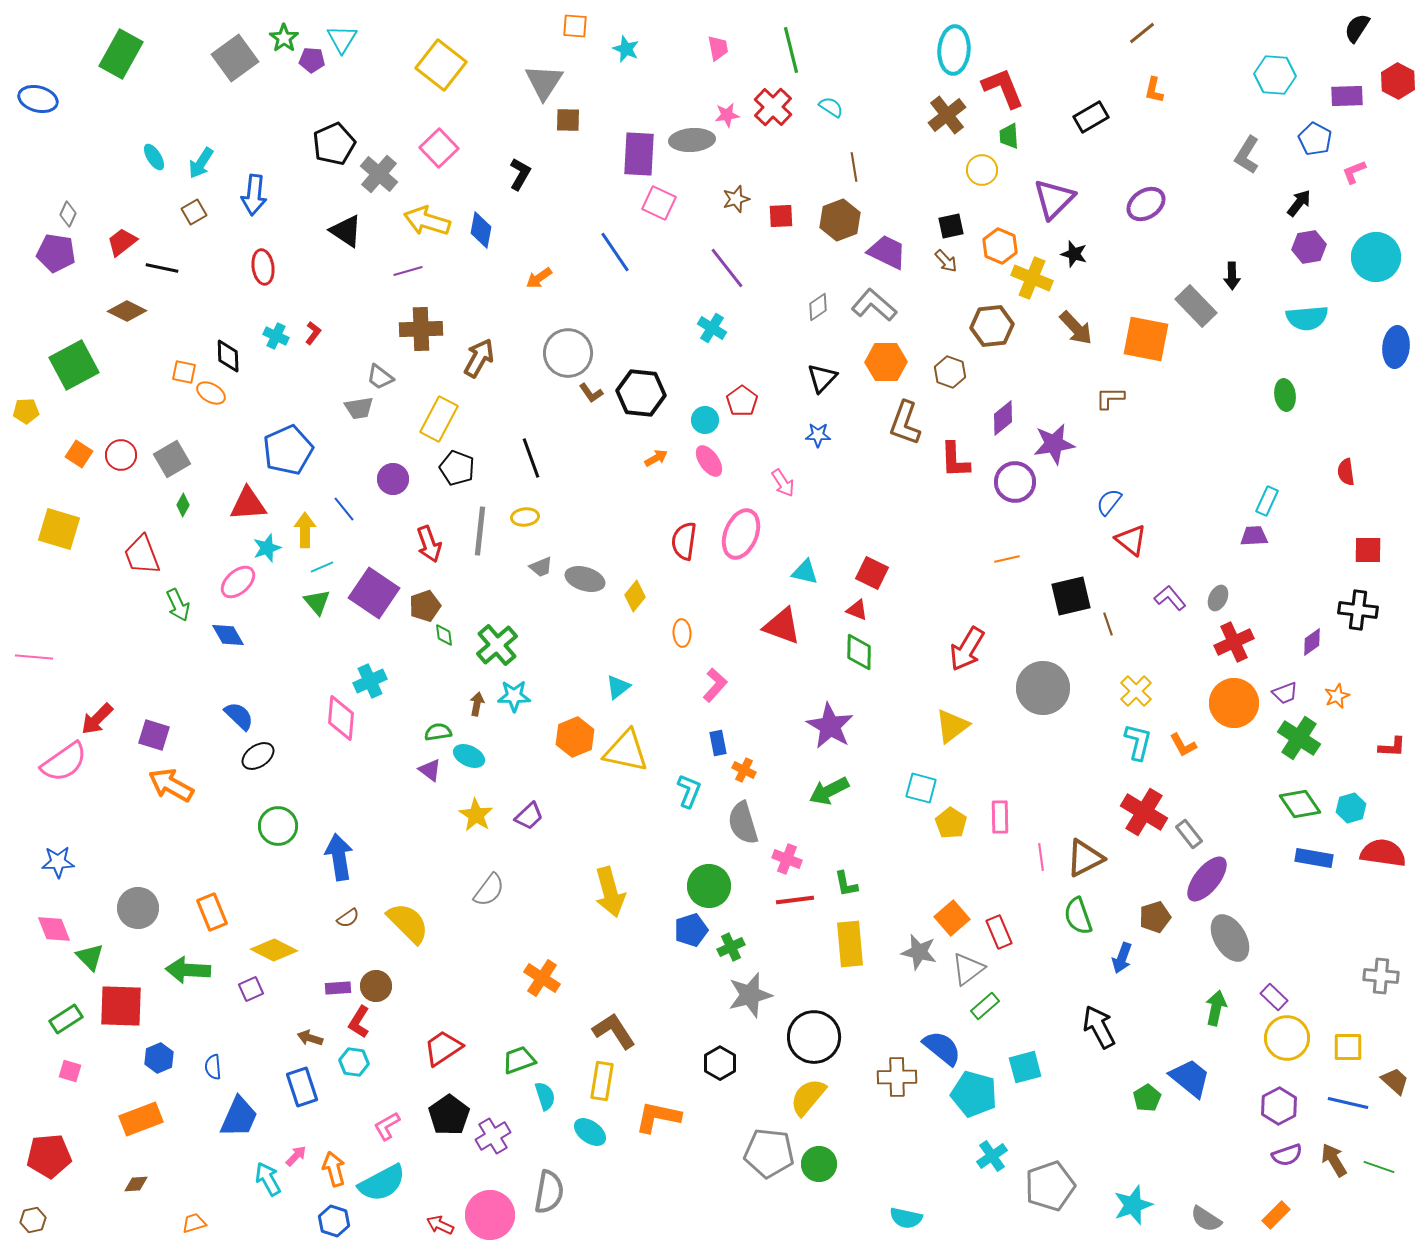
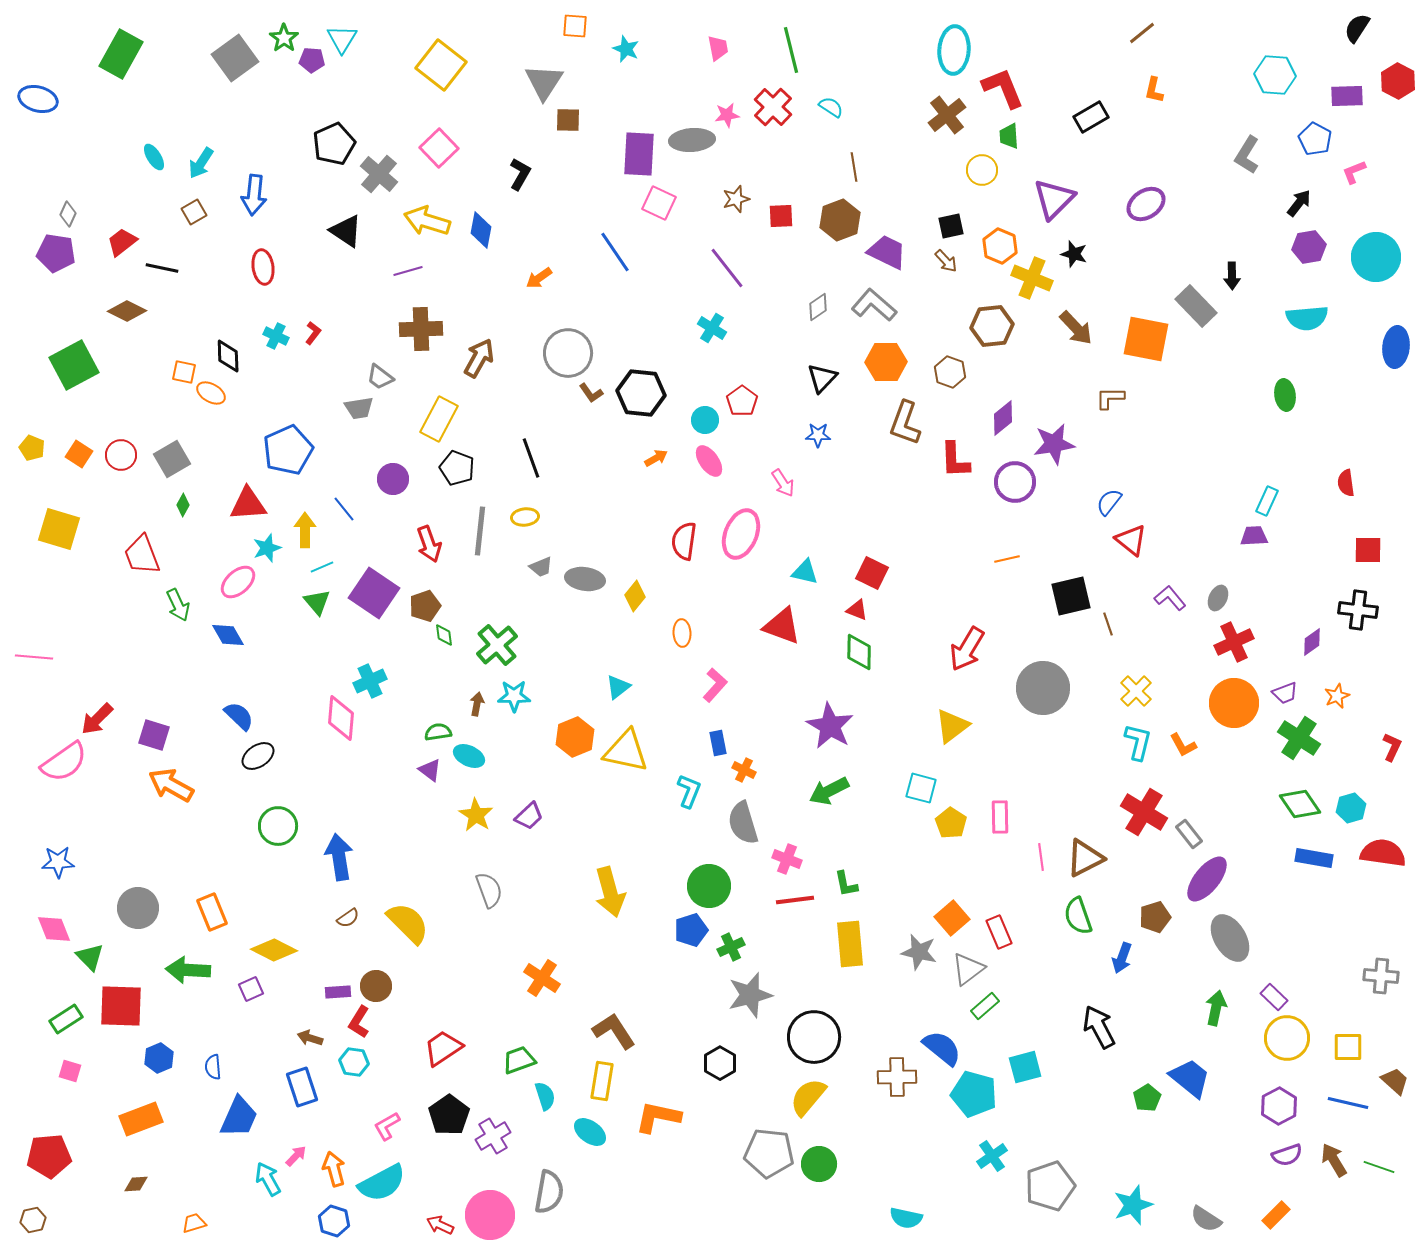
yellow pentagon at (26, 411): moved 6 px right, 37 px down; rotated 25 degrees clockwise
red semicircle at (1346, 472): moved 11 px down
gray ellipse at (585, 579): rotated 9 degrees counterclockwise
red L-shape at (1392, 747): rotated 68 degrees counterclockwise
gray semicircle at (489, 890): rotated 57 degrees counterclockwise
purple rectangle at (338, 988): moved 4 px down
